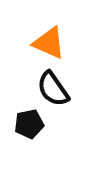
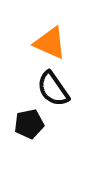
orange triangle: moved 1 px right
